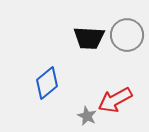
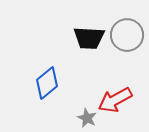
gray star: moved 2 px down
